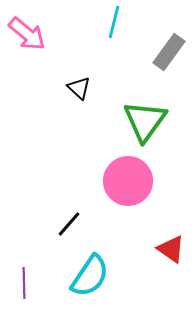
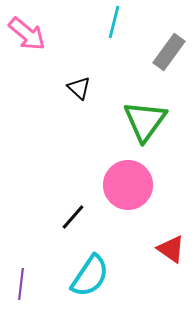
pink circle: moved 4 px down
black line: moved 4 px right, 7 px up
purple line: moved 3 px left, 1 px down; rotated 8 degrees clockwise
